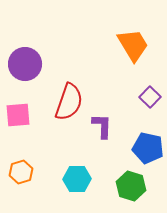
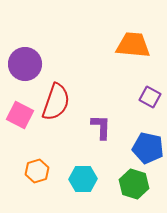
orange trapezoid: rotated 54 degrees counterclockwise
purple square: rotated 15 degrees counterclockwise
red semicircle: moved 13 px left
pink square: moved 2 px right; rotated 32 degrees clockwise
purple L-shape: moved 1 px left, 1 px down
orange hexagon: moved 16 px right, 1 px up
cyan hexagon: moved 6 px right
green hexagon: moved 3 px right, 2 px up
